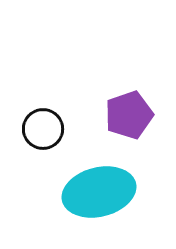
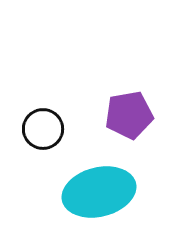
purple pentagon: rotated 9 degrees clockwise
